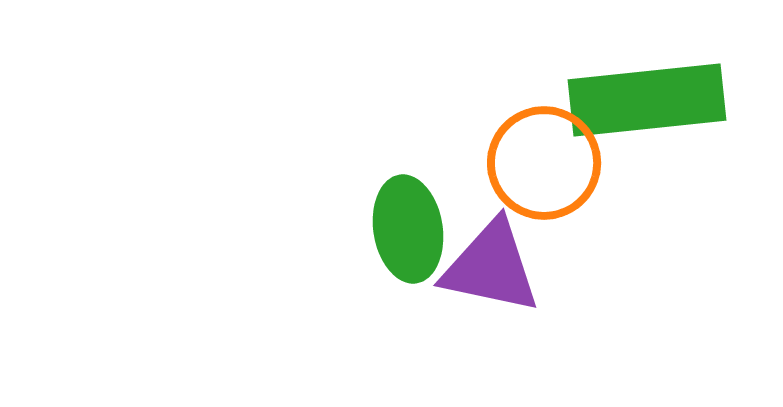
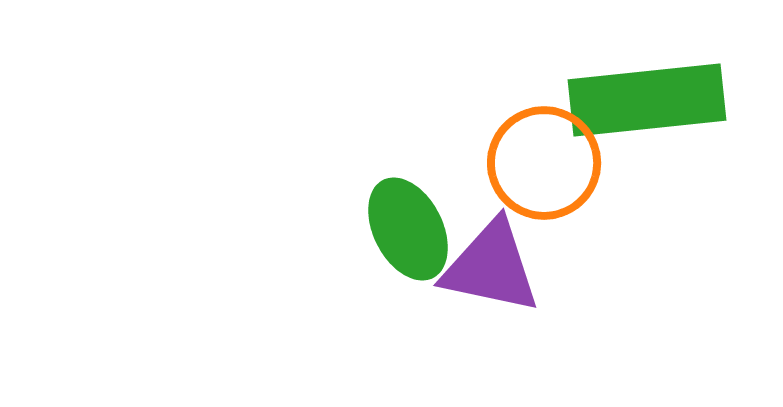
green ellipse: rotated 18 degrees counterclockwise
